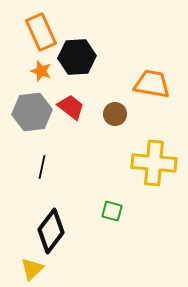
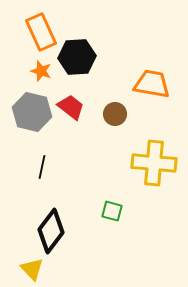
gray hexagon: rotated 21 degrees clockwise
yellow triangle: rotated 30 degrees counterclockwise
